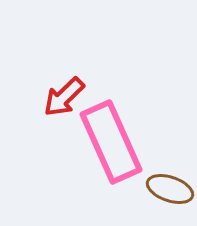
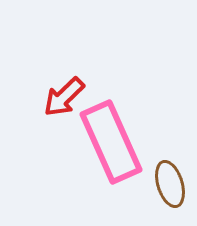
brown ellipse: moved 5 px up; rotated 54 degrees clockwise
